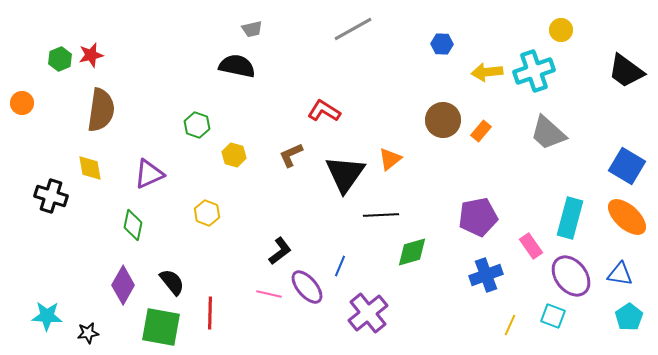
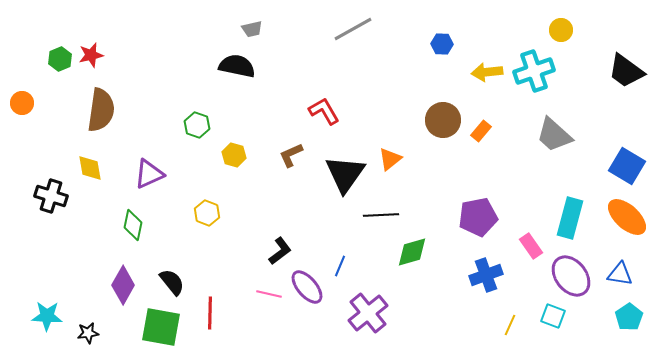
red L-shape at (324, 111): rotated 28 degrees clockwise
gray trapezoid at (548, 133): moved 6 px right, 2 px down
